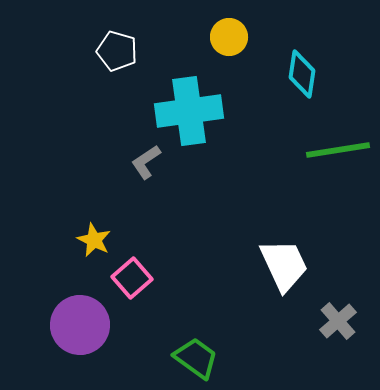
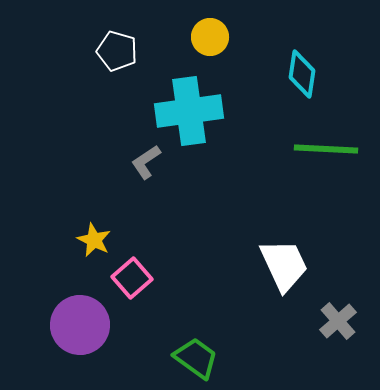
yellow circle: moved 19 px left
green line: moved 12 px left, 1 px up; rotated 12 degrees clockwise
